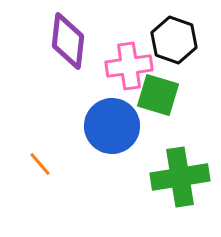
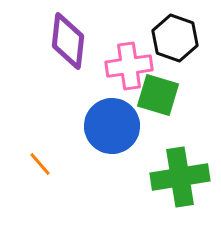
black hexagon: moved 1 px right, 2 px up
